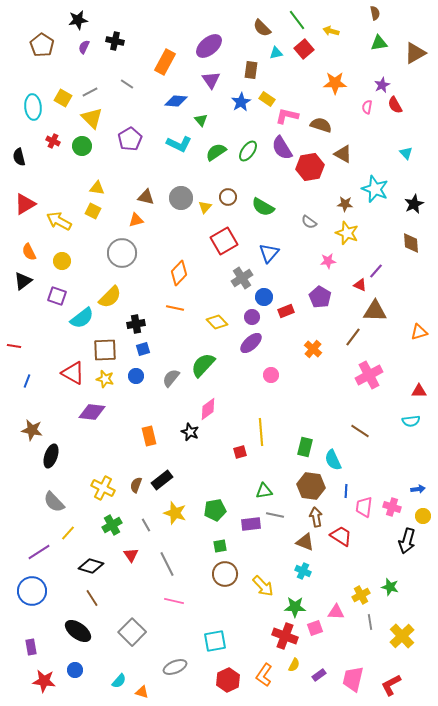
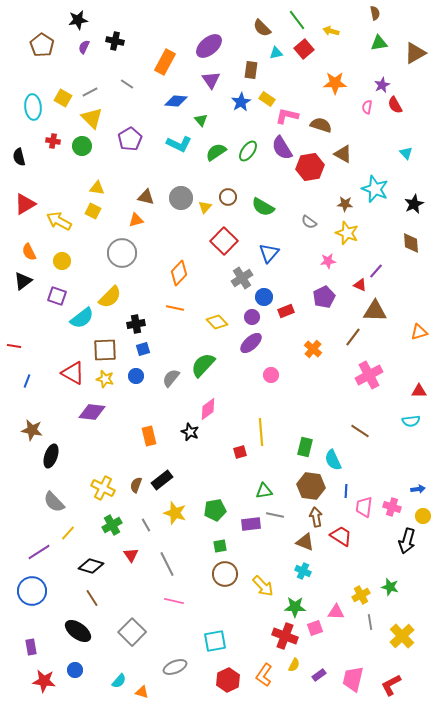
red cross at (53, 141): rotated 16 degrees counterclockwise
red square at (224, 241): rotated 16 degrees counterclockwise
purple pentagon at (320, 297): moved 4 px right; rotated 15 degrees clockwise
